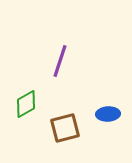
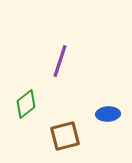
green diamond: rotated 8 degrees counterclockwise
brown square: moved 8 px down
